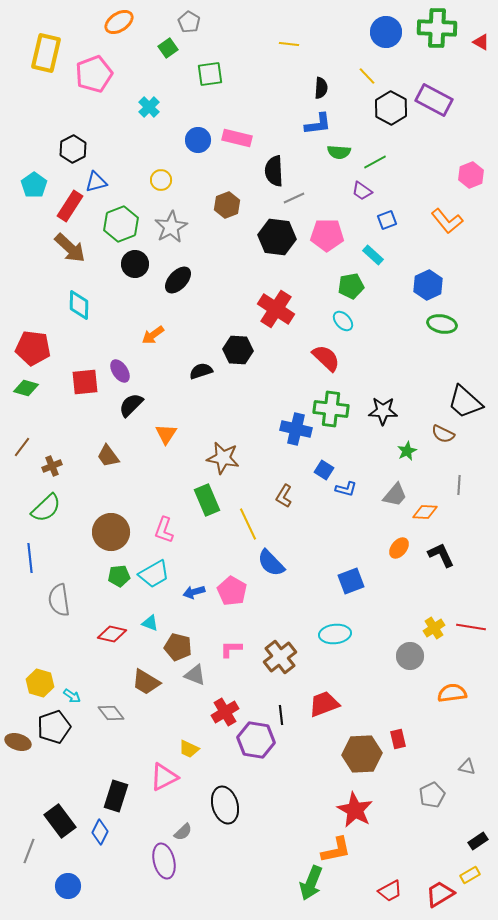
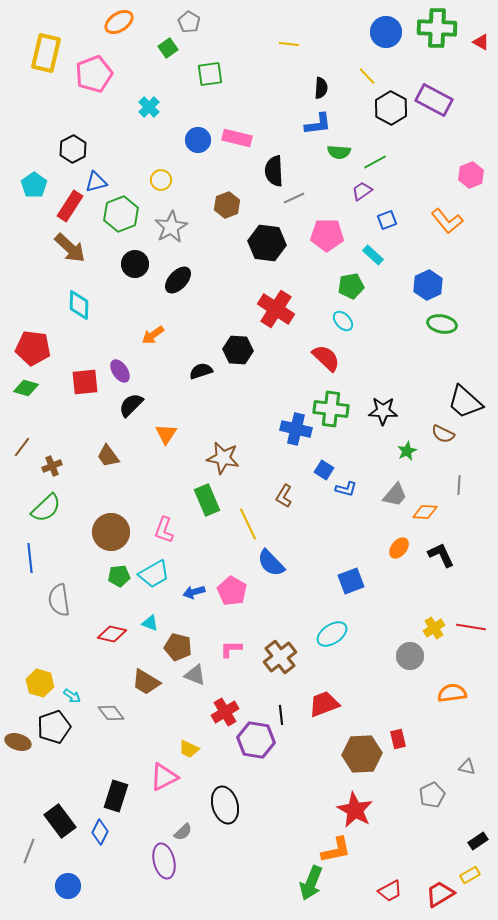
purple trapezoid at (362, 191): rotated 110 degrees clockwise
green hexagon at (121, 224): moved 10 px up
black hexagon at (277, 237): moved 10 px left, 6 px down
cyan ellipse at (335, 634): moved 3 px left; rotated 28 degrees counterclockwise
